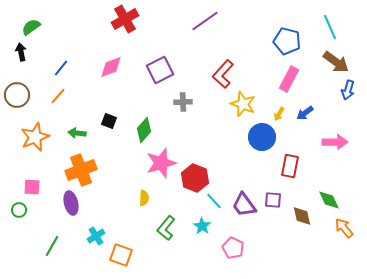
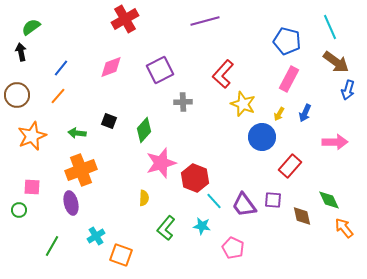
purple line at (205, 21): rotated 20 degrees clockwise
blue arrow at (305, 113): rotated 30 degrees counterclockwise
orange star at (35, 137): moved 3 px left, 1 px up
red rectangle at (290, 166): rotated 30 degrees clockwise
cyan star at (202, 226): rotated 24 degrees counterclockwise
